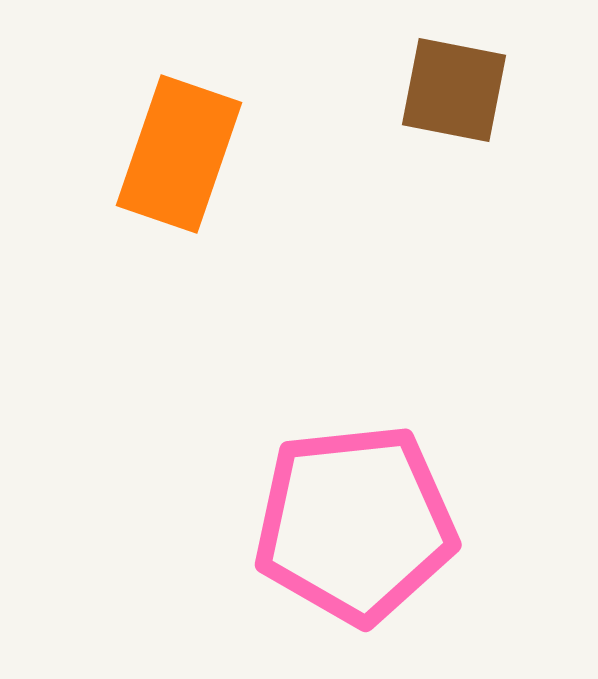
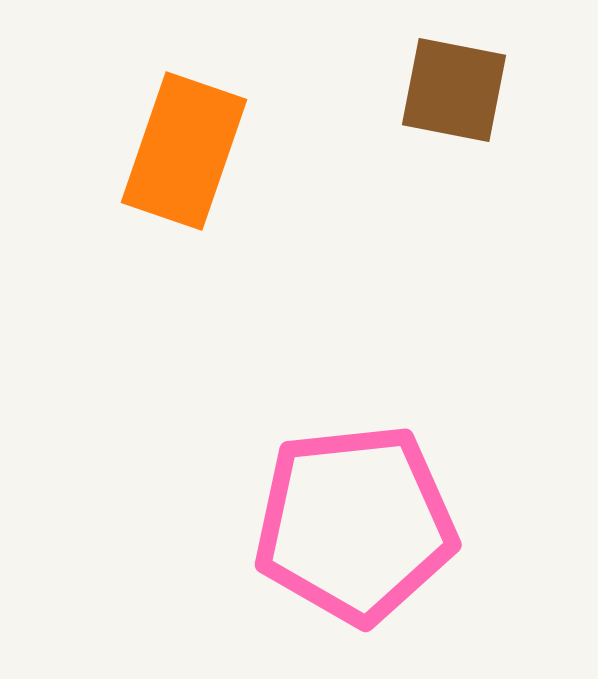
orange rectangle: moved 5 px right, 3 px up
